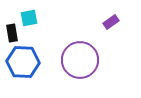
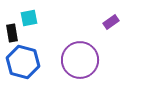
blue hexagon: rotated 12 degrees clockwise
